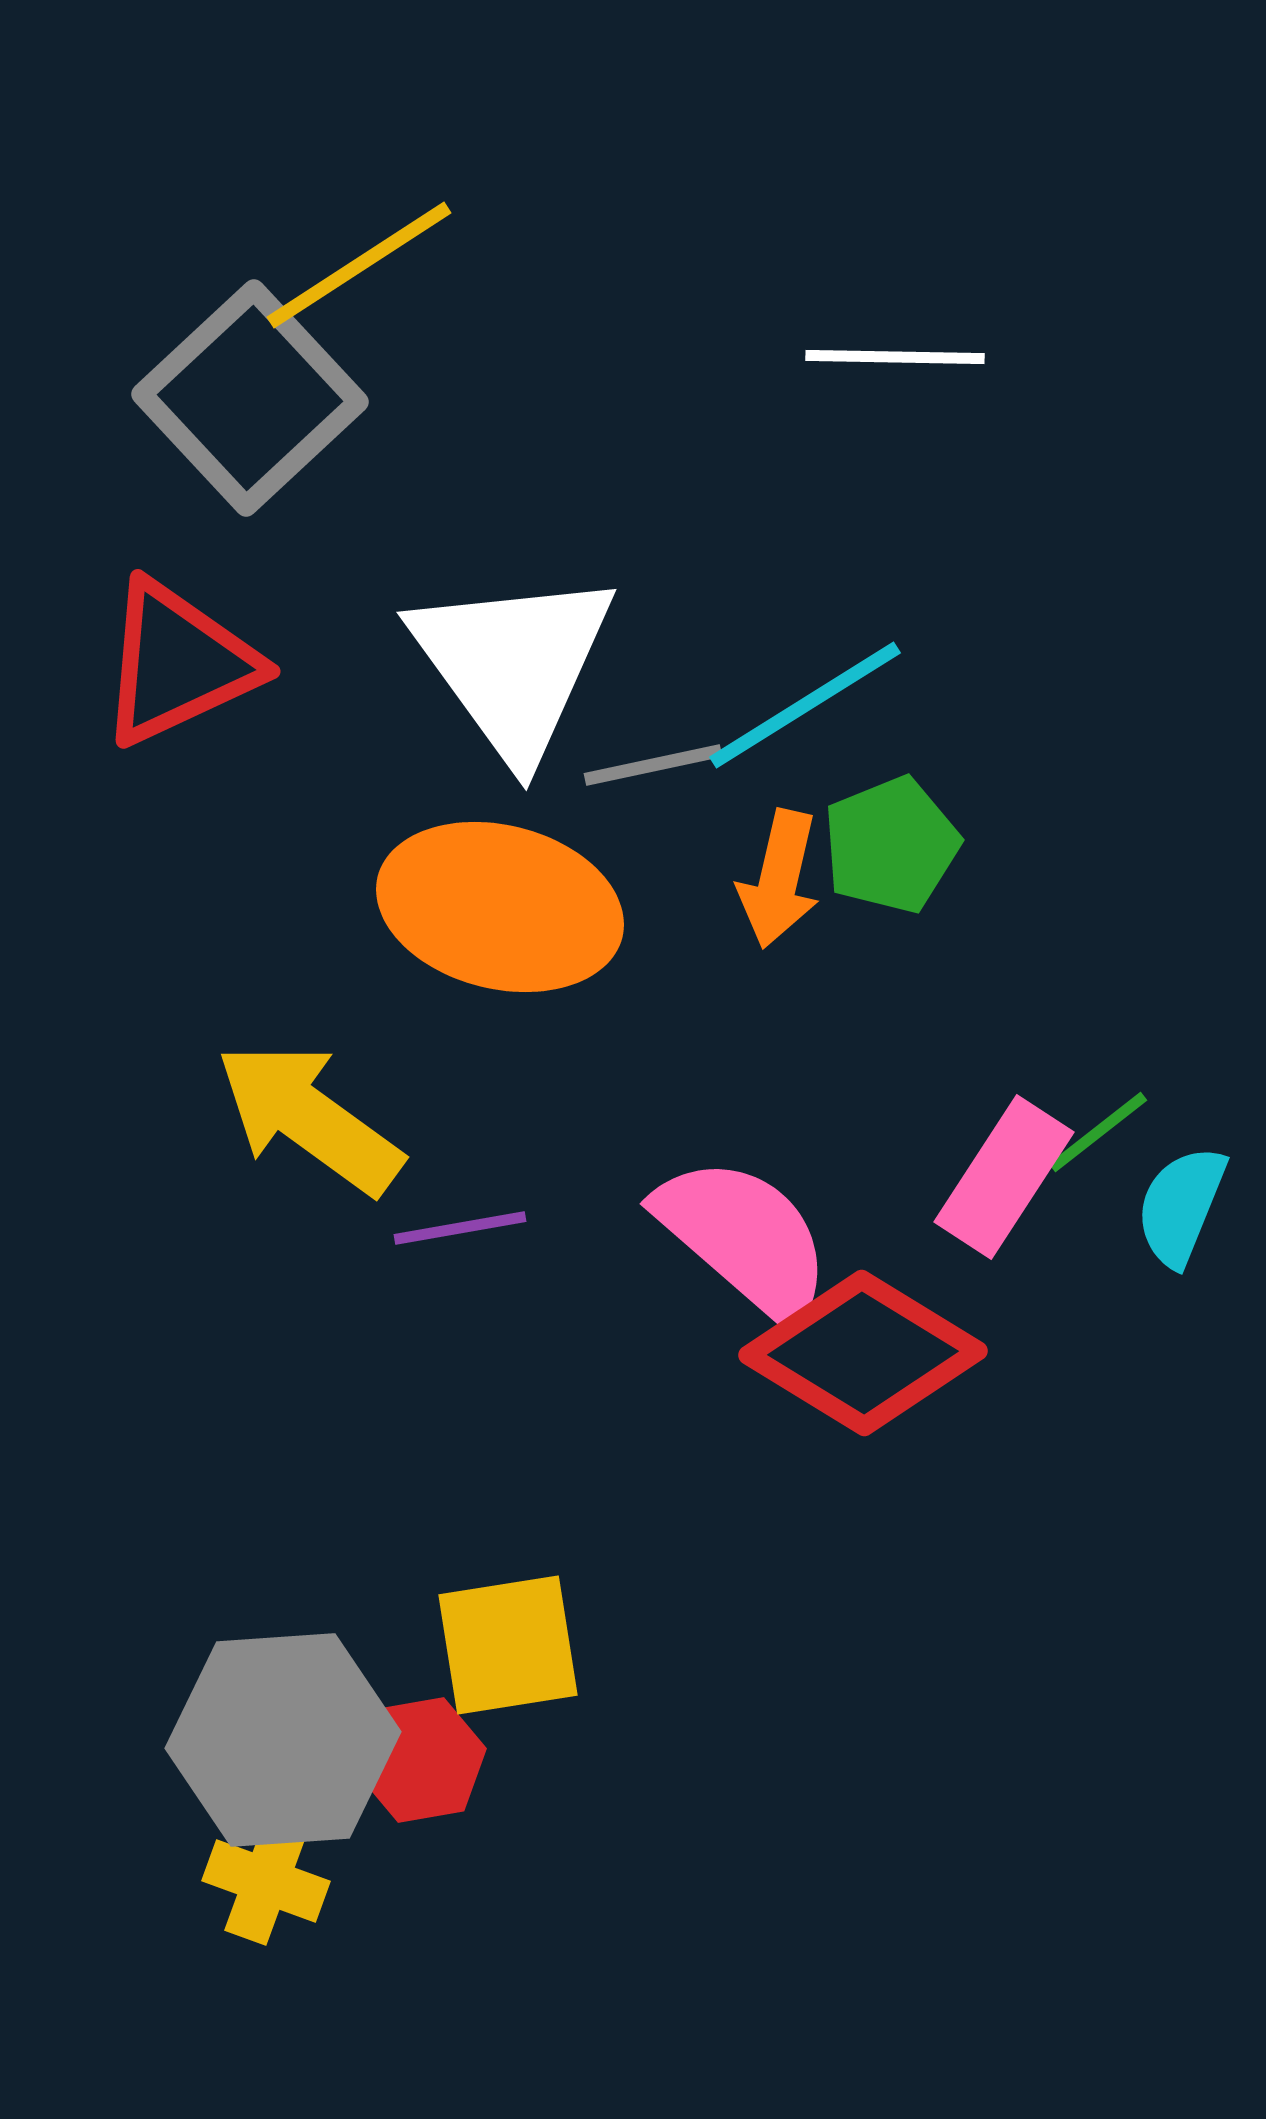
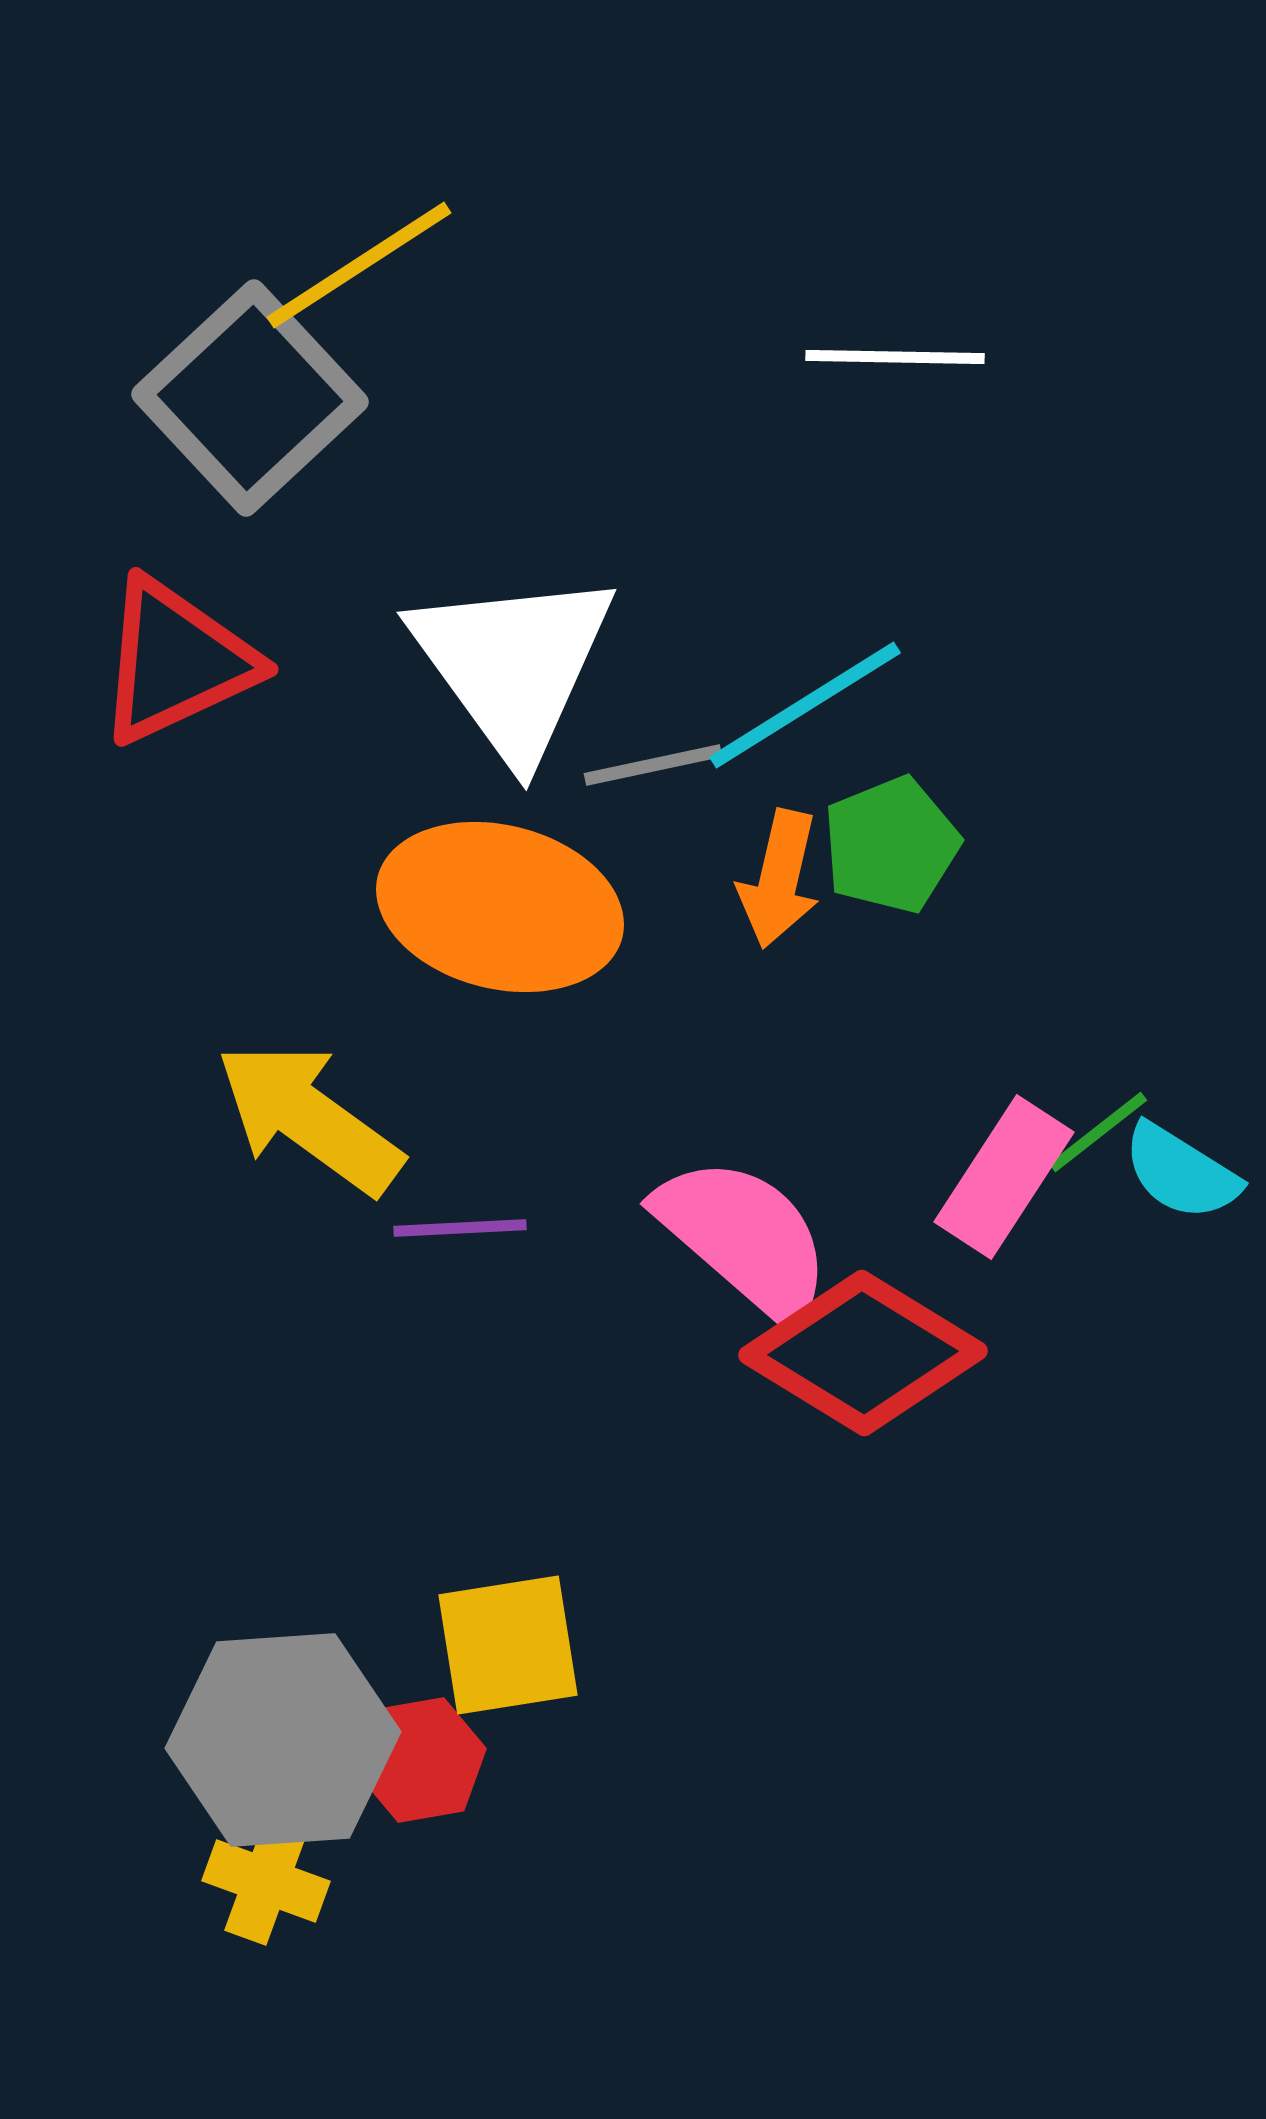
red triangle: moved 2 px left, 2 px up
cyan semicircle: moved 34 px up; rotated 80 degrees counterclockwise
purple line: rotated 7 degrees clockwise
